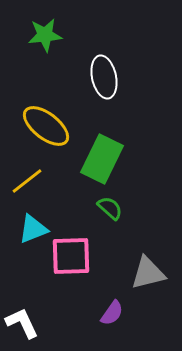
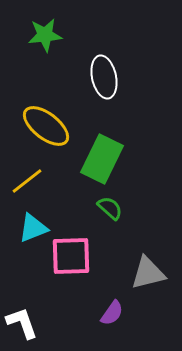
cyan triangle: moved 1 px up
white L-shape: rotated 6 degrees clockwise
